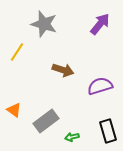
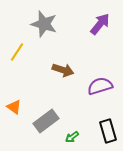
orange triangle: moved 3 px up
green arrow: rotated 24 degrees counterclockwise
